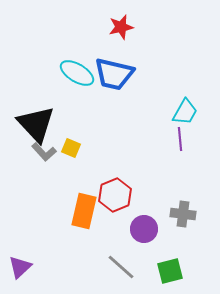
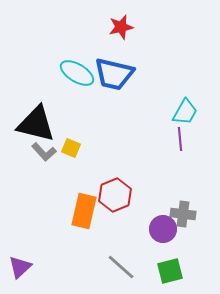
black triangle: rotated 33 degrees counterclockwise
purple circle: moved 19 px right
